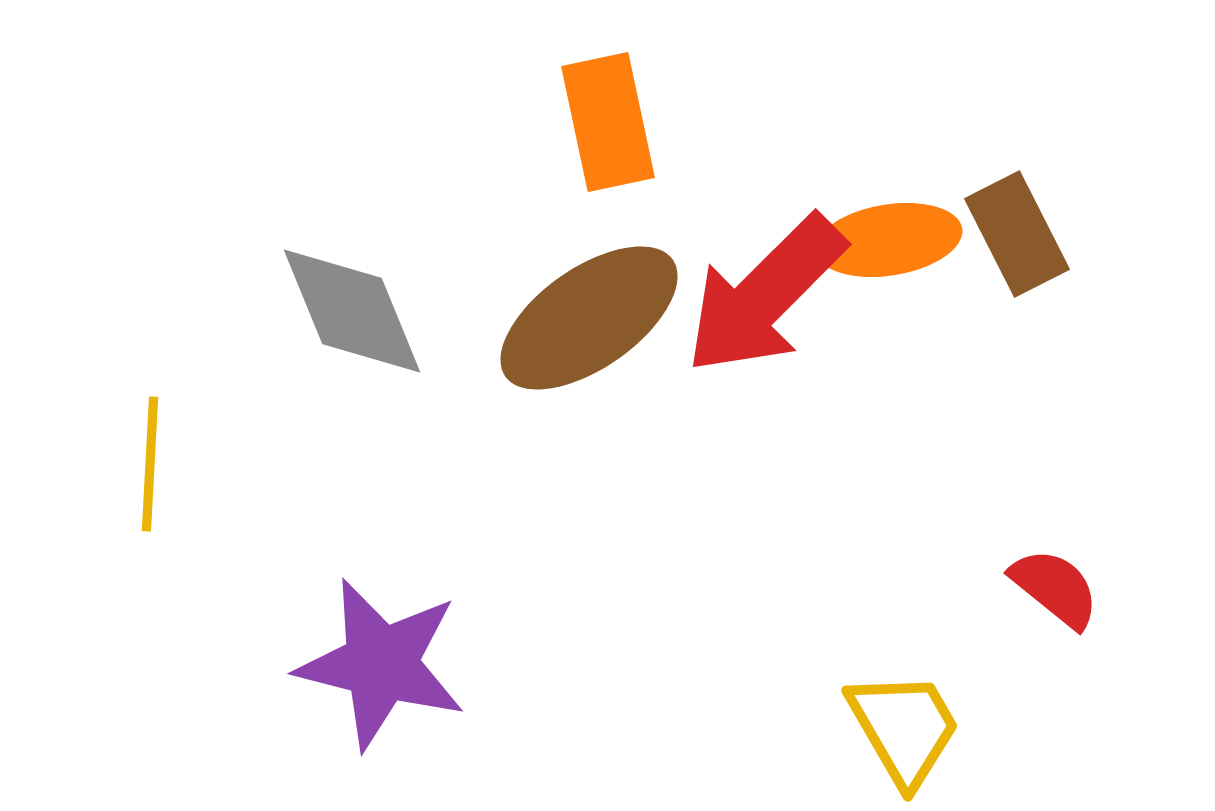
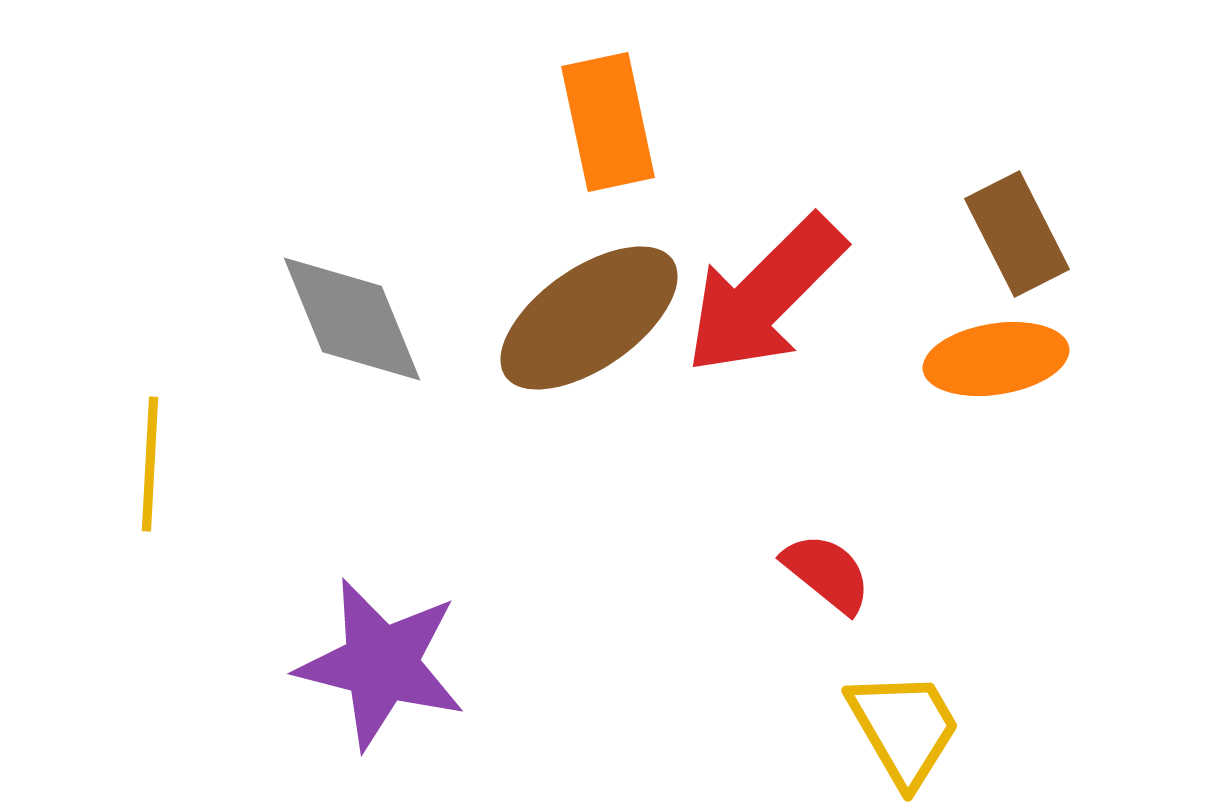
orange ellipse: moved 107 px right, 119 px down
gray diamond: moved 8 px down
red semicircle: moved 228 px left, 15 px up
